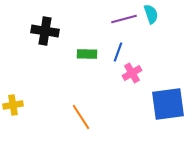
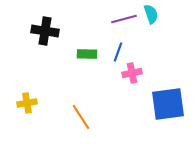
pink cross: rotated 18 degrees clockwise
yellow cross: moved 14 px right, 2 px up
